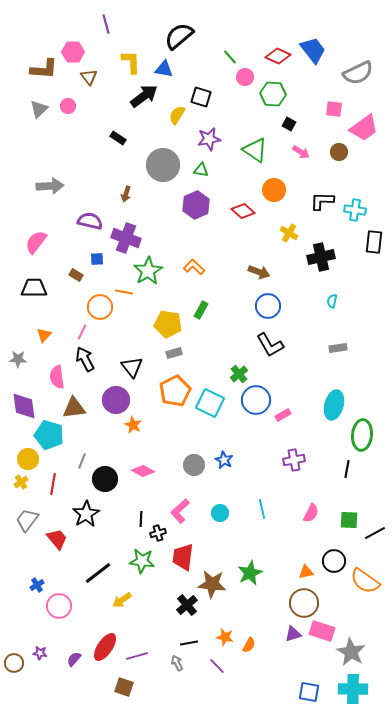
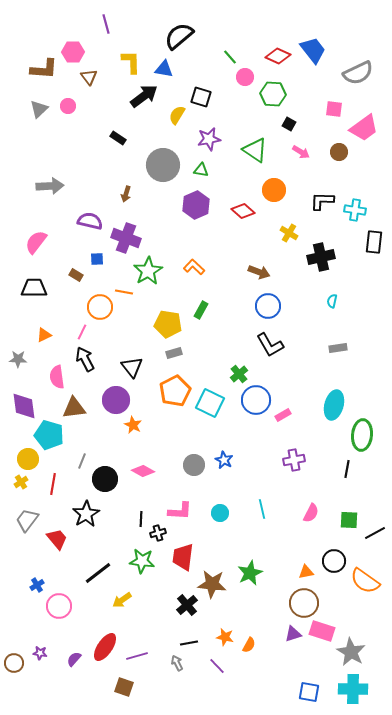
orange triangle at (44, 335): rotated 21 degrees clockwise
pink L-shape at (180, 511): rotated 135 degrees counterclockwise
